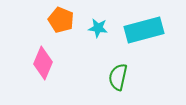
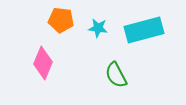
orange pentagon: rotated 15 degrees counterclockwise
green semicircle: moved 2 px left, 2 px up; rotated 40 degrees counterclockwise
